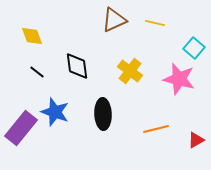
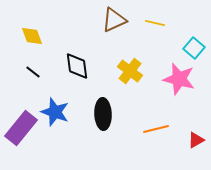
black line: moved 4 px left
